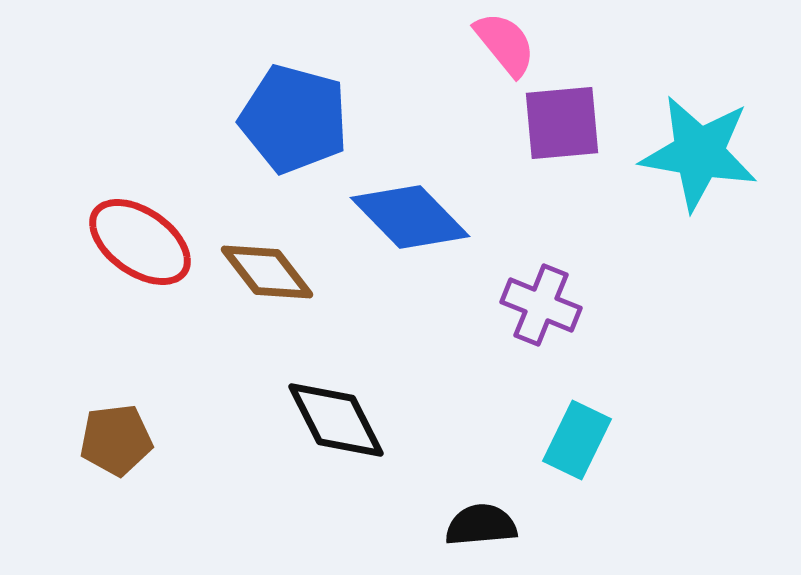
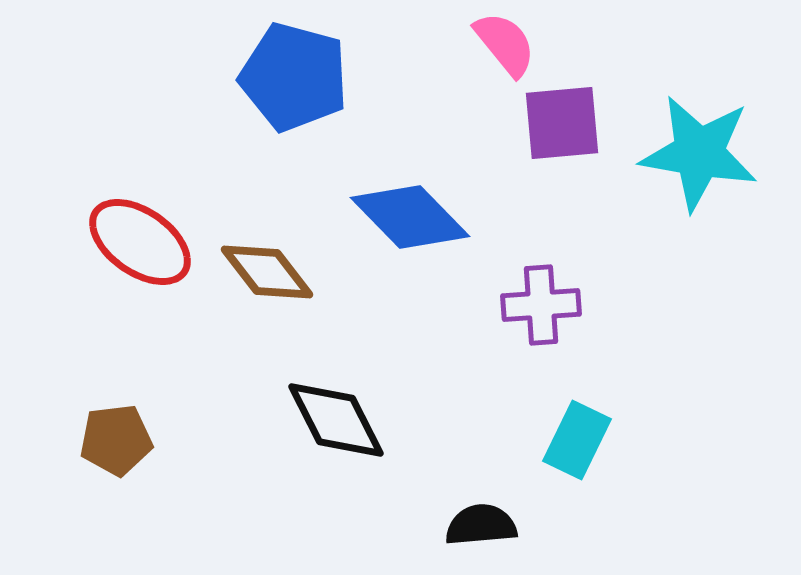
blue pentagon: moved 42 px up
purple cross: rotated 26 degrees counterclockwise
